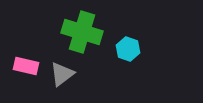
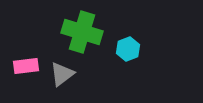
cyan hexagon: rotated 20 degrees clockwise
pink rectangle: rotated 20 degrees counterclockwise
